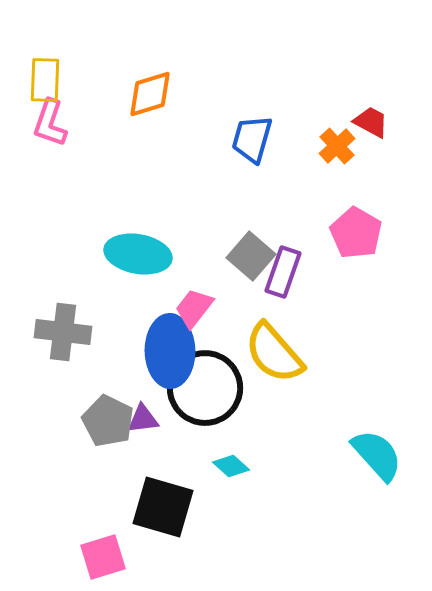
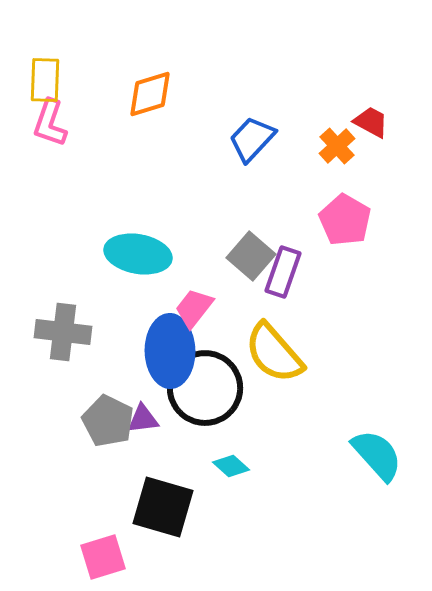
blue trapezoid: rotated 27 degrees clockwise
pink pentagon: moved 11 px left, 13 px up
